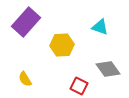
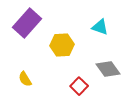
purple rectangle: moved 1 px right, 1 px down
red square: rotated 18 degrees clockwise
